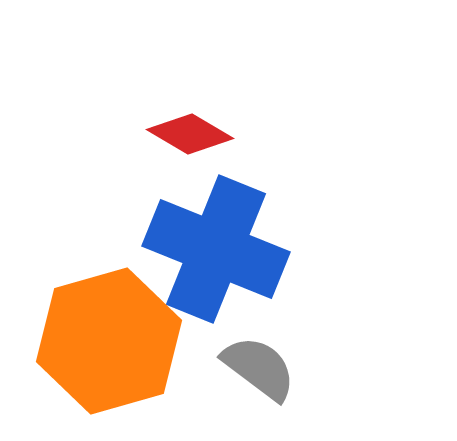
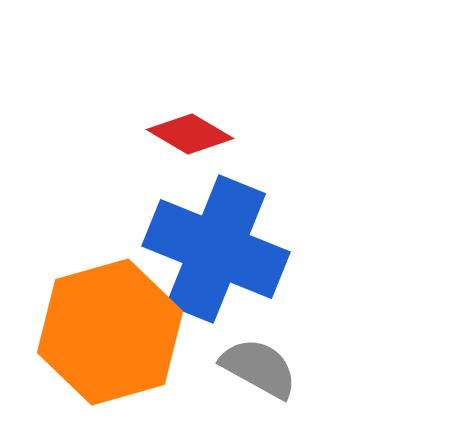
orange hexagon: moved 1 px right, 9 px up
gray semicircle: rotated 8 degrees counterclockwise
